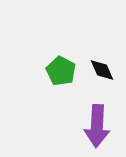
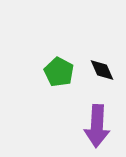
green pentagon: moved 2 px left, 1 px down
